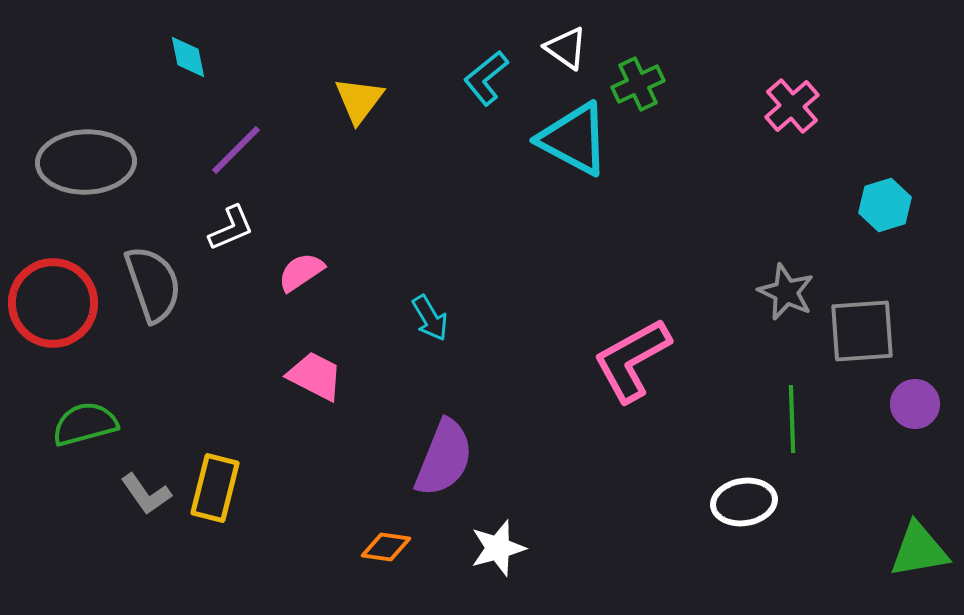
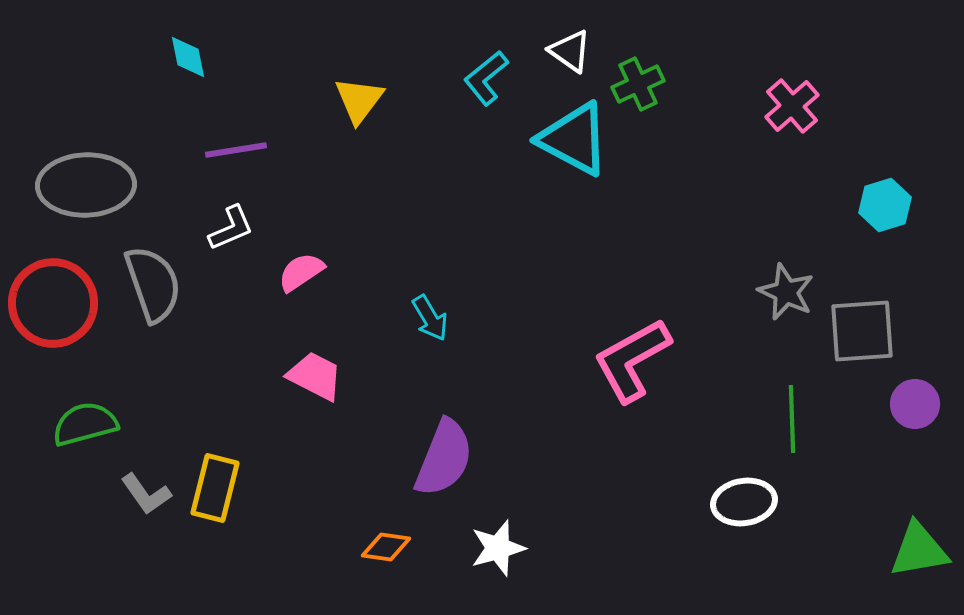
white triangle: moved 4 px right, 3 px down
purple line: rotated 36 degrees clockwise
gray ellipse: moved 23 px down
